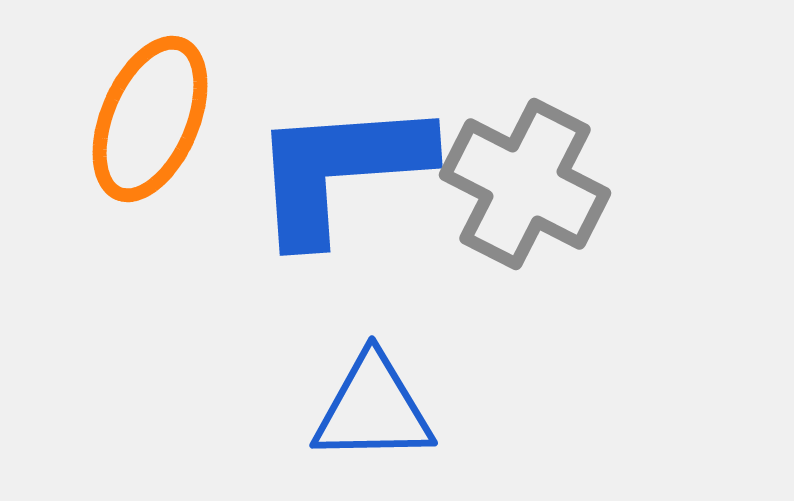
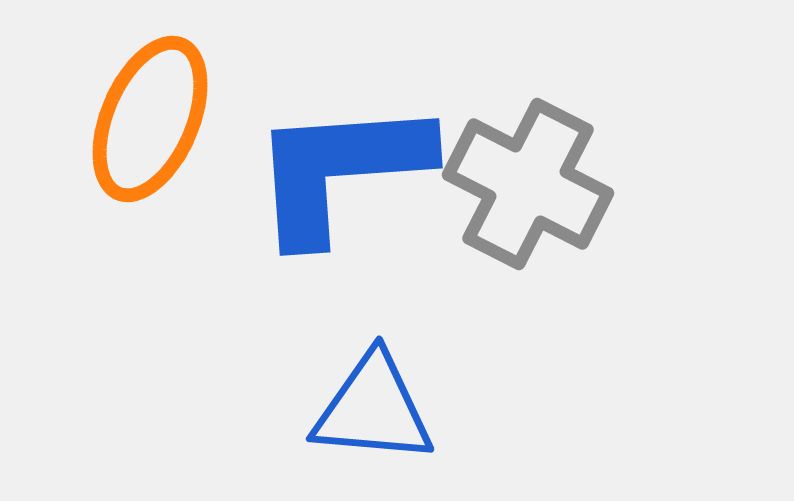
gray cross: moved 3 px right
blue triangle: rotated 6 degrees clockwise
